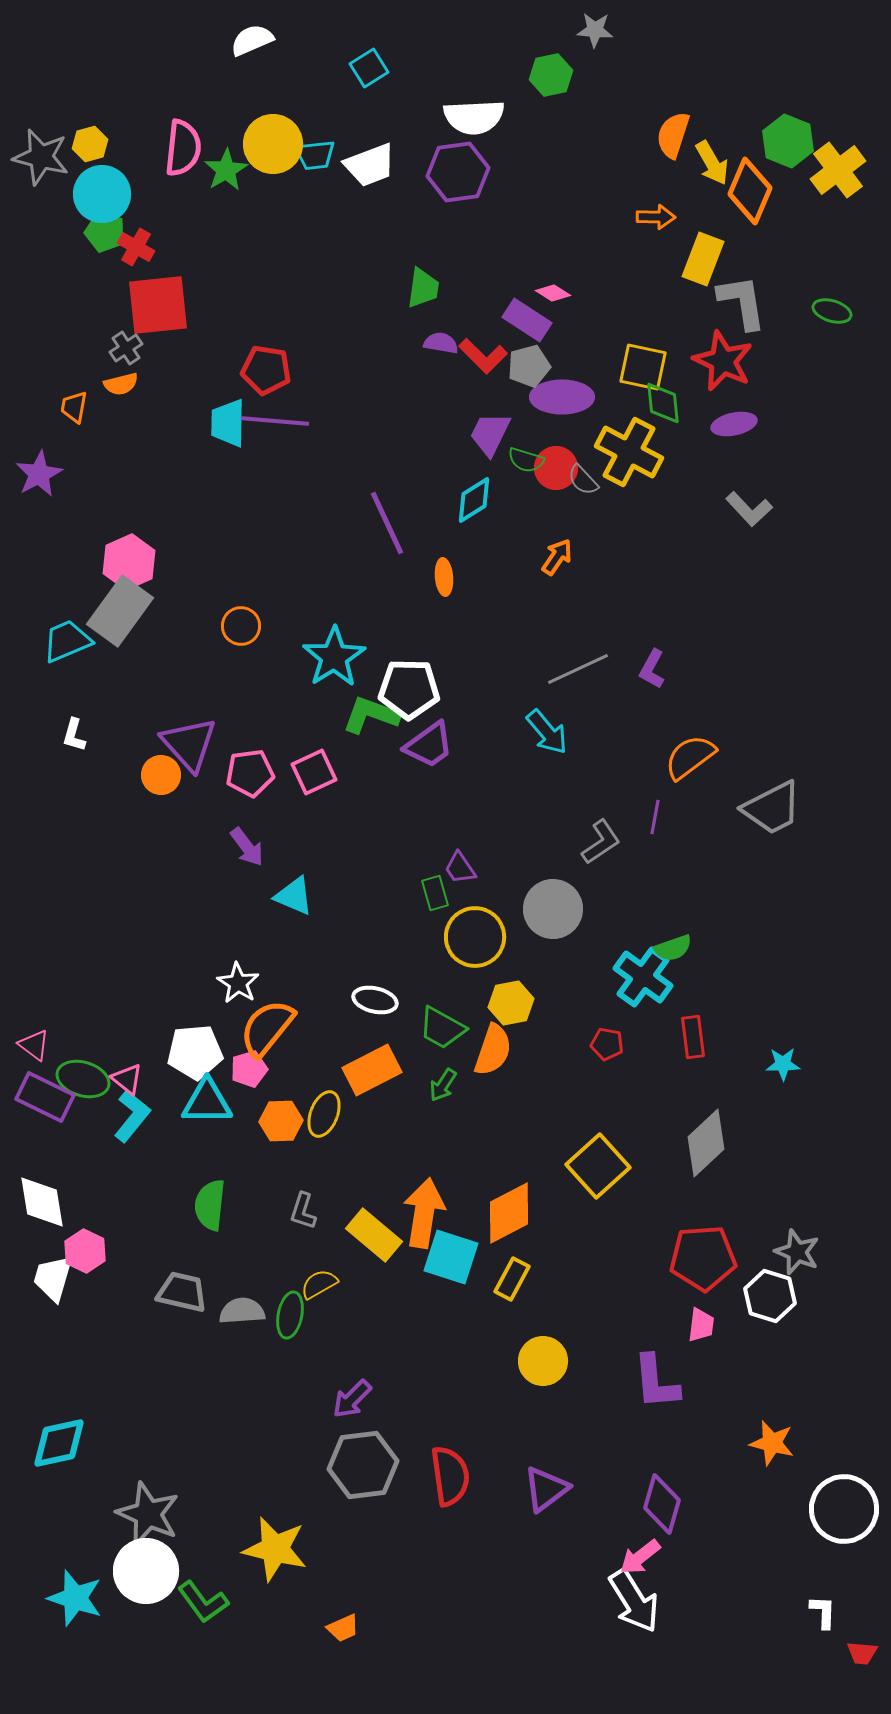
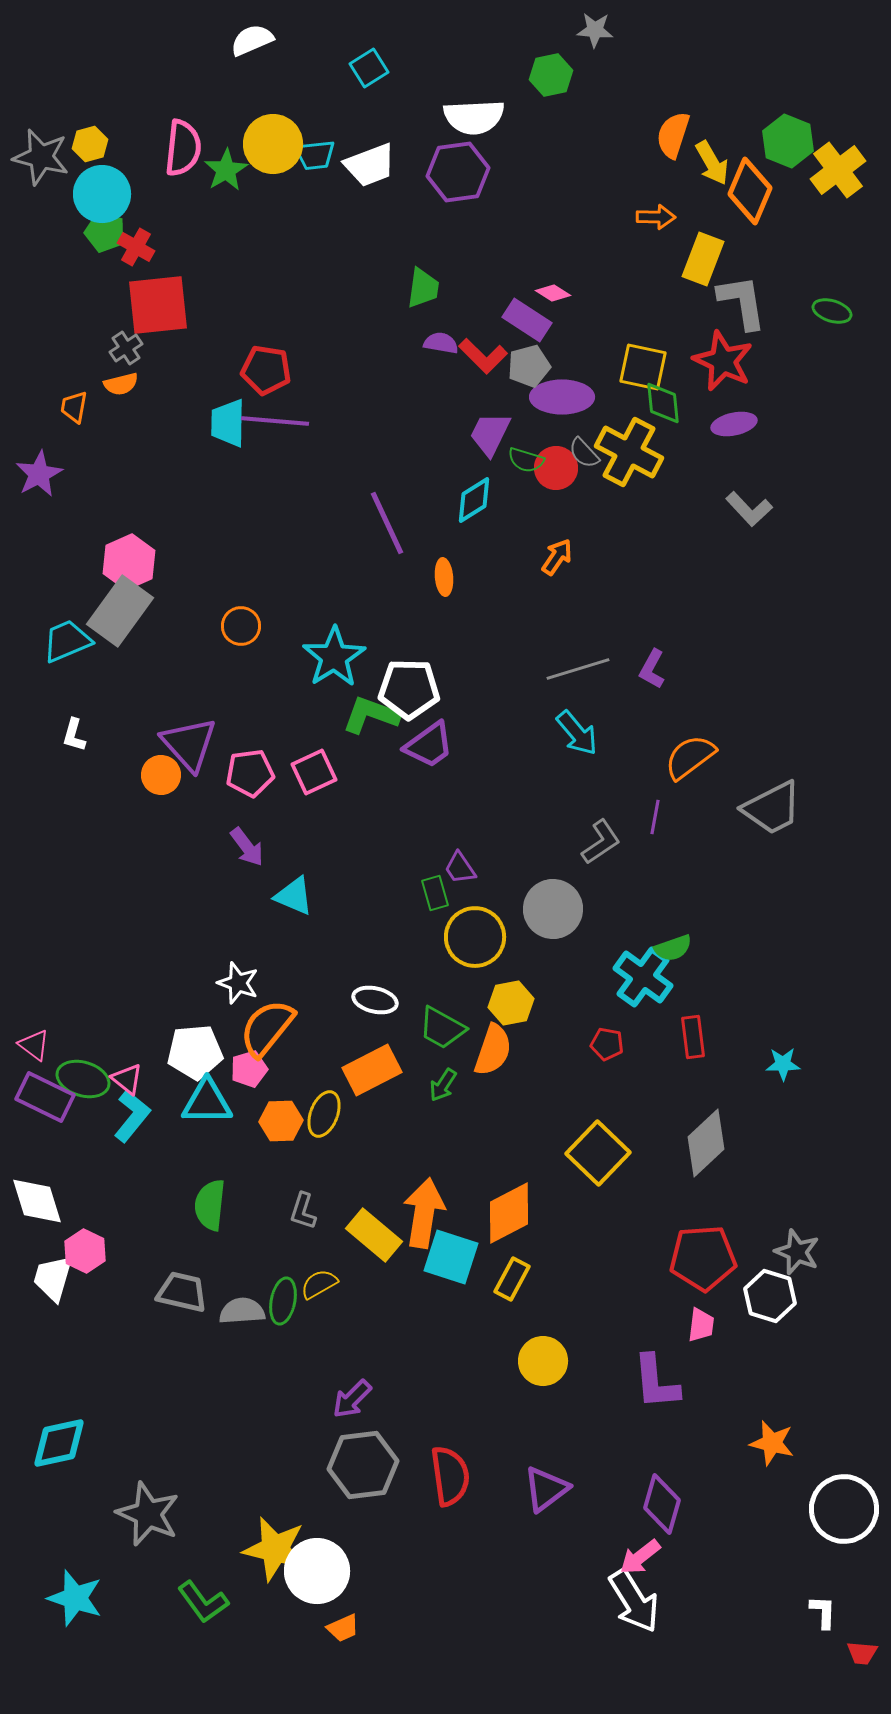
gray semicircle at (583, 480): moved 1 px right, 27 px up
gray line at (578, 669): rotated 8 degrees clockwise
cyan arrow at (547, 732): moved 30 px right, 1 px down
white star at (238, 983): rotated 12 degrees counterclockwise
yellow square at (598, 1166): moved 13 px up; rotated 4 degrees counterclockwise
white diamond at (42, 1202): moved 5 px left, 1 px up; rotated 8 degrees counterclockwise
green ellipse at (290, 1315): moved 7 px left, 14 px up
white circle at (146, 1571): moved 171 px right
